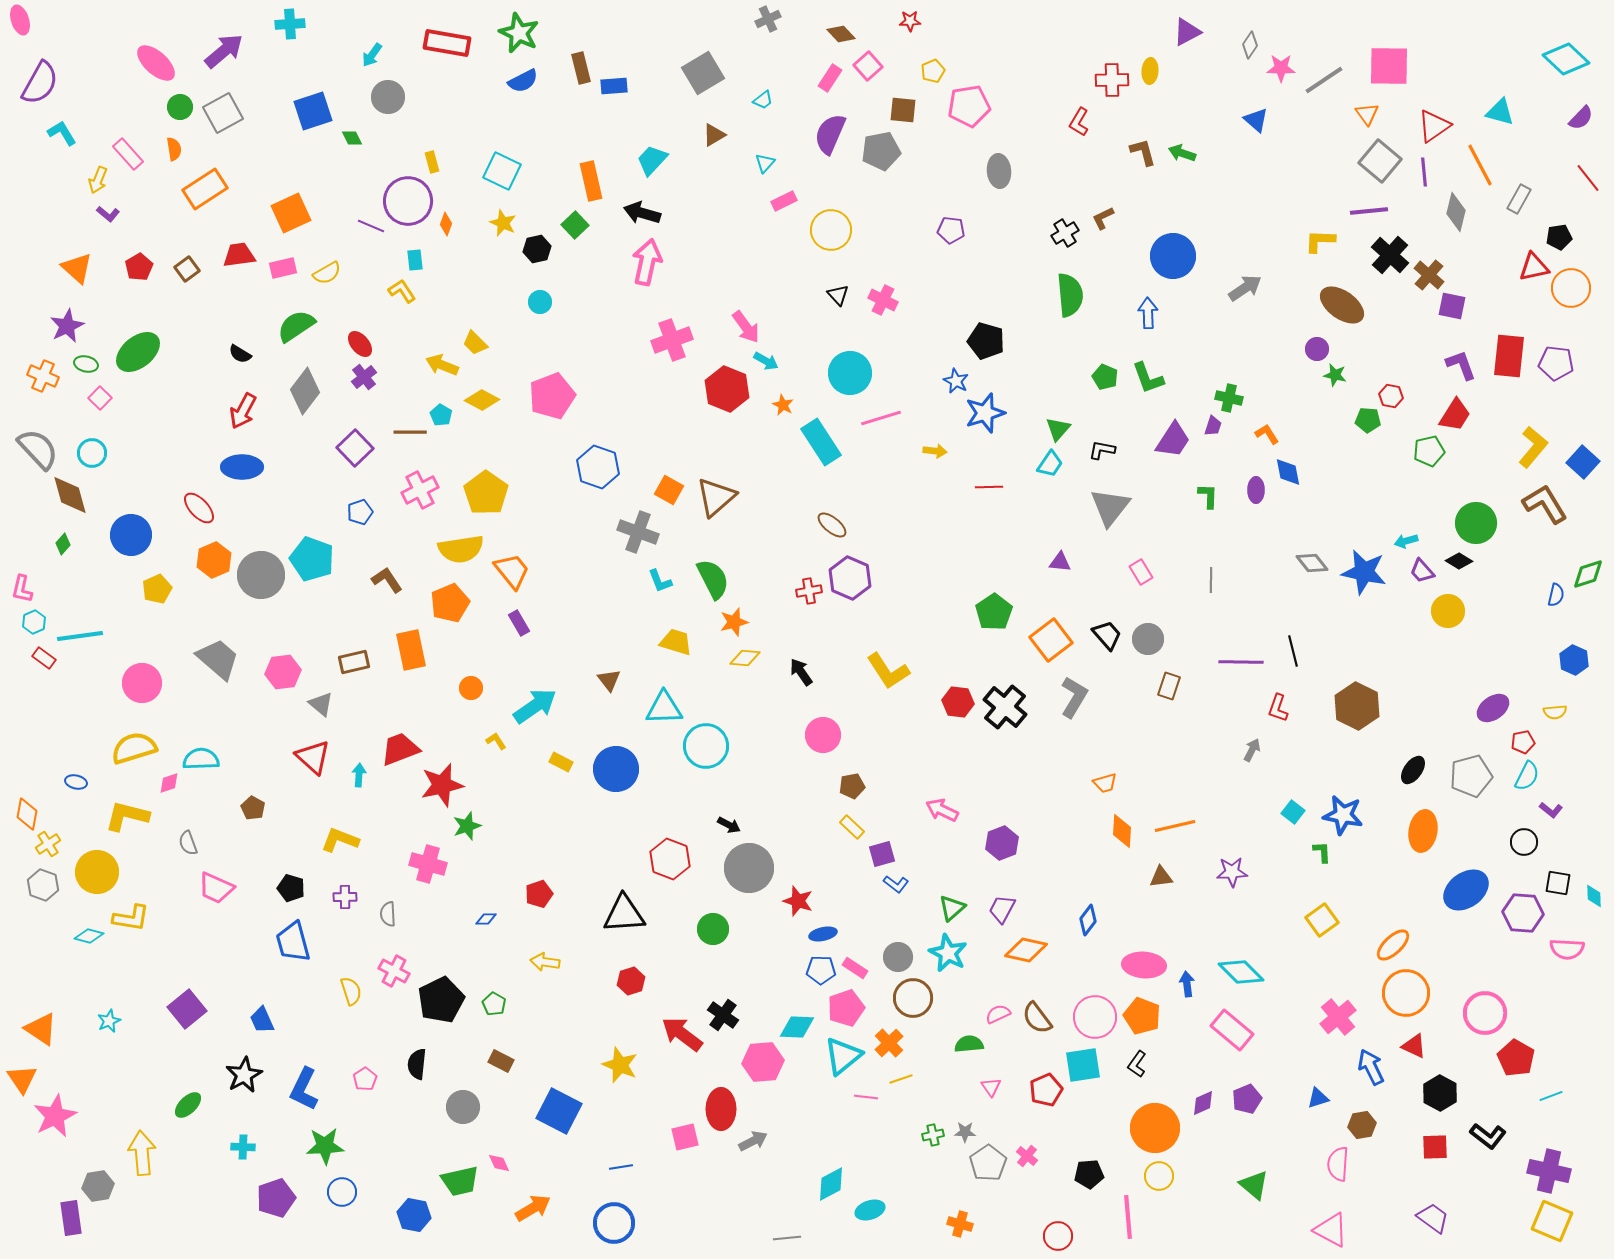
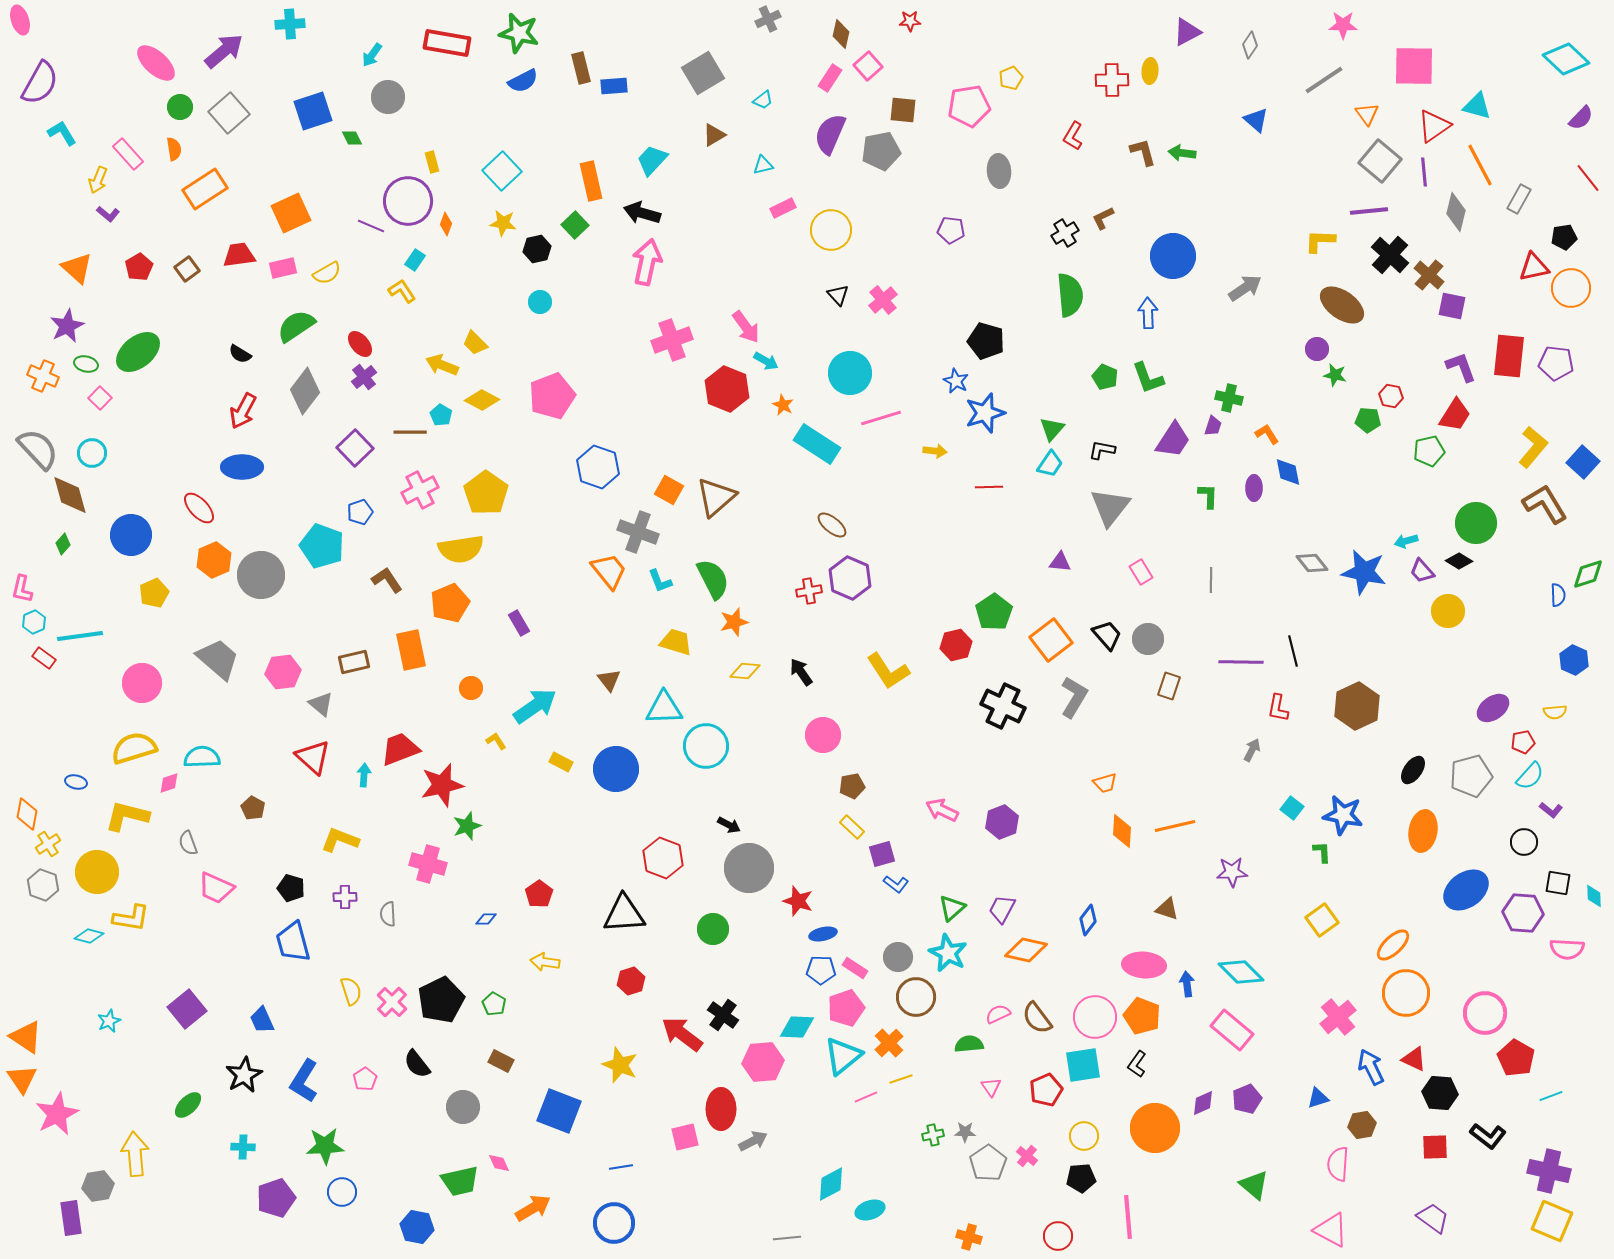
green star at (519, 33): rotated 12 degrees counterclockwise
brown diamond at (841, 34): rotated 56 degrees clockwise
pink square at (1389, 66): moved 25 px right
pink star at (1281, 68): moved 62 px right, 43 px up
yellow pentagon at (933, 71): moved 78 px right, 7 px down
cyan triangle at (1500, 112): moved 23 px left, 6 px up
gray square at (223, 113): moved 6 px right; rotated 12 degrees counterclockwise
red L-shape at (1079, 122): moved 6 px left, 14 px down
green arrow at (1182, 153): rotated 12 degrees counterclockwise
cyan triangle at (765, 163): moved 2 px left, 2 px down; rotated 35 degrees clockwise
cyan square at (502, 171): rotated 21 degrees clockwise
pink rectangle at (784, 201): moved 1 px left, 7 px down
yellow star at (503, 223): rotated 16 degrees counterclockwise
black pentagon at (1559, 237): moved 5 px right
cyan rectangle at (415, 260): rotated 40 degrees clockwise
pink cross at (883, 300): rotated 24 degrees clockwise
purple L-shape at (1461, 365): moved 2 px down
green triangle at (1058, 429): moved 6 px left
cyan rectangle at (821, 442): moved 4 px left, 2 px down; rotated 24 degrees counterclockwise
purple ellipse at (1256, 490): moved 2 px left, 2 px up
cyan pentagon at (312, 559): moved 10 px right, 13 px up
orange trapezoid at (512, 571): moved 97 px right
yellow pentagon at (157, 589): moved 3 px left, 4 px down
blue semicircle at (1556, 595): moved 2 px right; rotated 15 degrees counterclockwise
yellow diamond at (745, 658): moved 13 px down
red hexagon at (958, 702): moved 2 px left, 57 px up; rotated 20 degrees counterclockwise
brown hexagon at (1357, 706): rotated 9 degrees clockwise
black cross at (1005, 707): moved 2 px left, 1 px up; rotated 15 degrees counterclockwise
red L-shape at (1278, 708): rotated 8 degrees counterclockwise
cyan semicircle at (201, 759): moved 1 px right, 2 px up
cyan arrow at (359, 775): moved 5 px right
cyan semicircle at (1527, 776): moved 3 px right; rotated 16 degrees clockwise
cyan square at (1293, 812): moved 1 px left, 4 px up
purple hexagon at (1002, 843): moved 21 px up
red hexagon at (670, 859): moved 7 px left, 1 px up
brown triangle at (1161, 877): moved 6 px right, 32 px down; rotated 25 degrees clockwise
red pentagon at (539, 894): rotated 16 degrees counterclockwise
pink cross at (394, 971): moved 2 px left, 31 px down; rotated 16 degrees clockwise
brown circle at (913, 998): moved 3 px right, 1 px up
orange triangle at (41, 1029): moved 15 px left, 8 px down
red triangle at (1414, 1046): moved 13 px down
black semicircle at (417, 1064): rotated 44 degrees counterclockwise
blue L-shape at (304, 1089): moved 8 px up; rotated 6 degrees clockwise
black hexagon at (1440, 1093): rotated 24 degrees counterclockwise
pink line at (866, 1097): rotated 30 degrees counterclockwise
blue square at (559, 1111): rotated 6 degrees counterclockwise
pink star at (55, 1116): moved 2 px right, 2 px up
yellow arrow at (142, 1153): moved 7 px left, 1 px down
black pentagon at (1089, 1174): moved 8 px left, 4 px down
yellow circle at (1159, 1176): moved 75 px left, 40 px up
blue hexagon at (414, 1215): moved 3 px right, 12 px down
orange cross at (960, 1224): moved 9 px right, 13 px down
